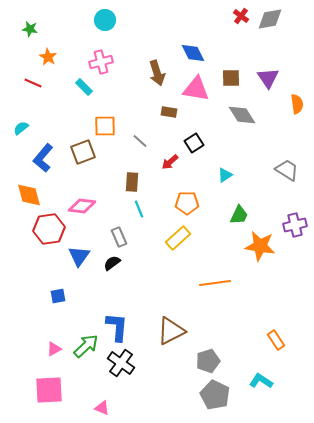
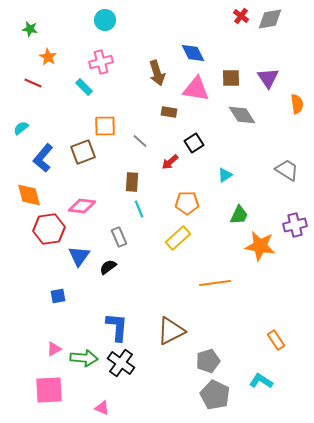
black semicircle at (112, 263): moved 4 px left, 4 px down
green arrow at (86, 346): moved 2 px left, 12 px down; rotated 48 degrees clockwise
